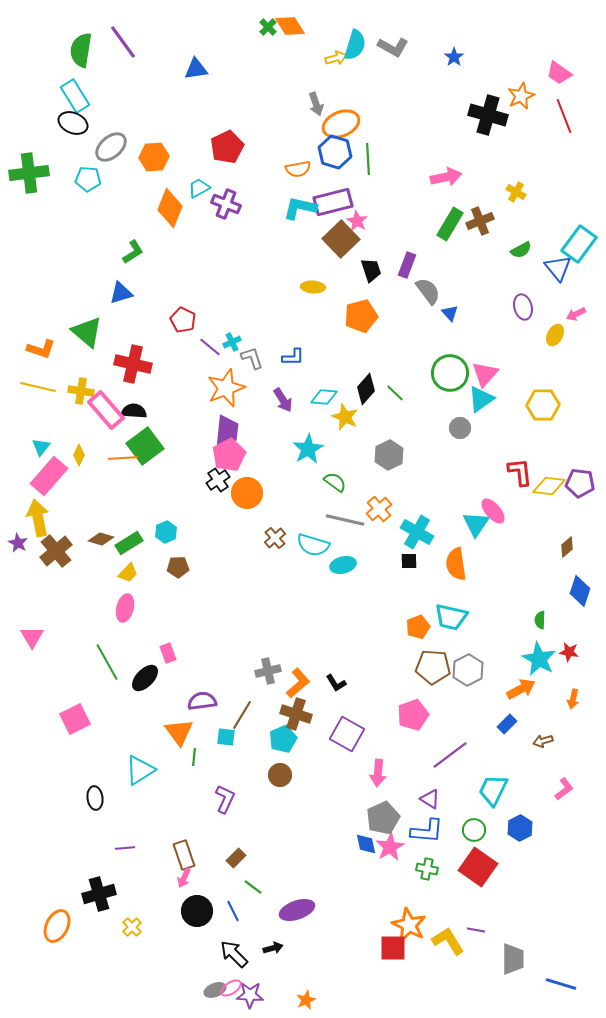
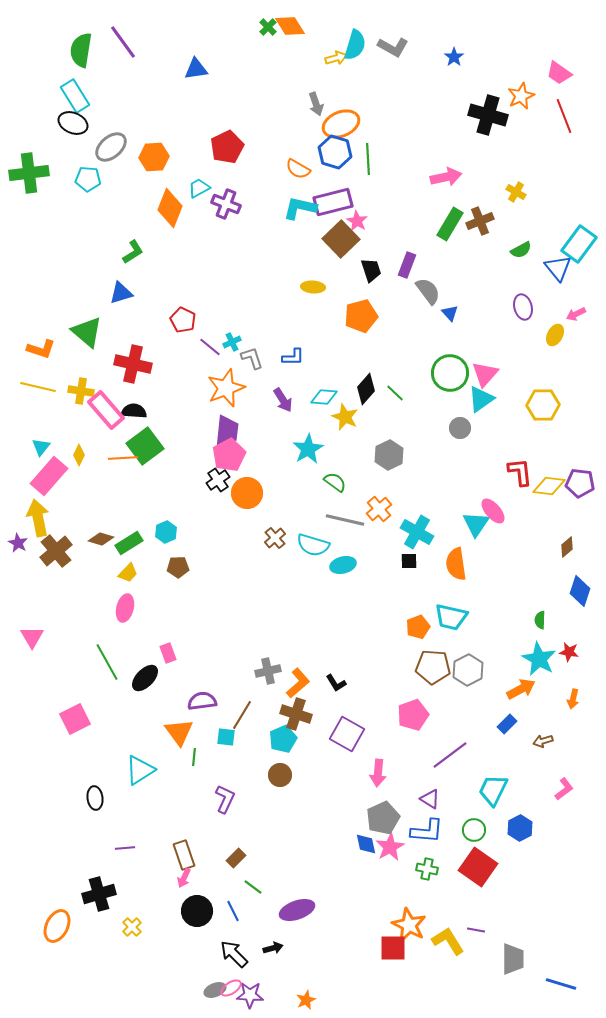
orange semicircle at (298, 169): rotated 40 degrees clockwise
